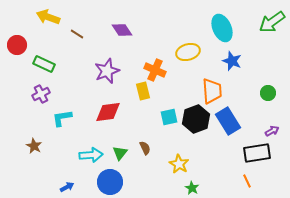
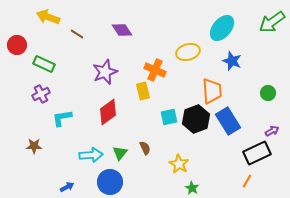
cyan ellipse: rotated 64 degrees clockwise
purple star: moved 2 px left, 1 px down
red diamond: rotated 28 degrees counterclockwise
brown star: rotated 28 degrees counterclockwise
black rectangle: rotated 16 degrees counterclockwise
orange line: rotated 56 degrees clockwise
